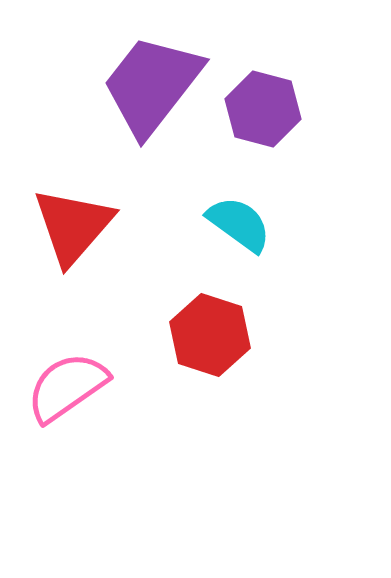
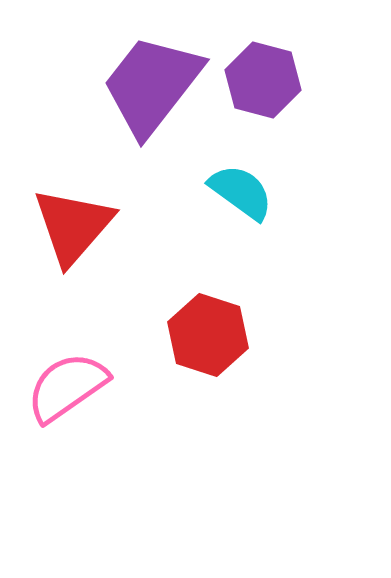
purple hexagon: moved 29 px up
cyan semicircle: moved 2 px right, 32 px up
red hexagon: moved 2 px left
